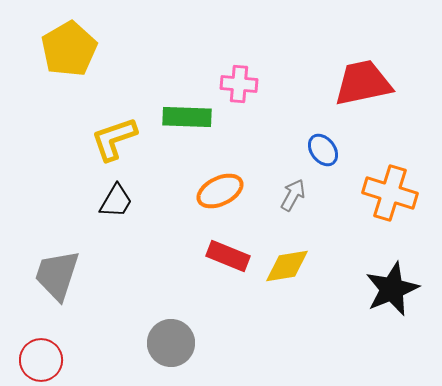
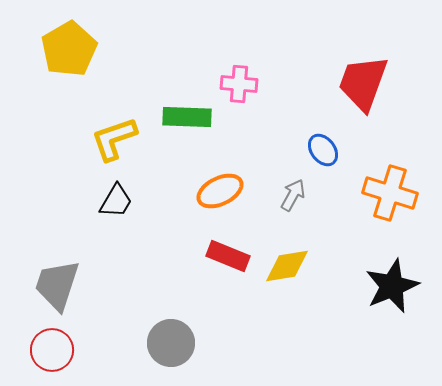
red trapezoid: rotated 58 degrees counterclockwise
gray trapezoid: moved 10 px down
black star: moved 3 px up
red circle: moved 11 px right, 10 px up
